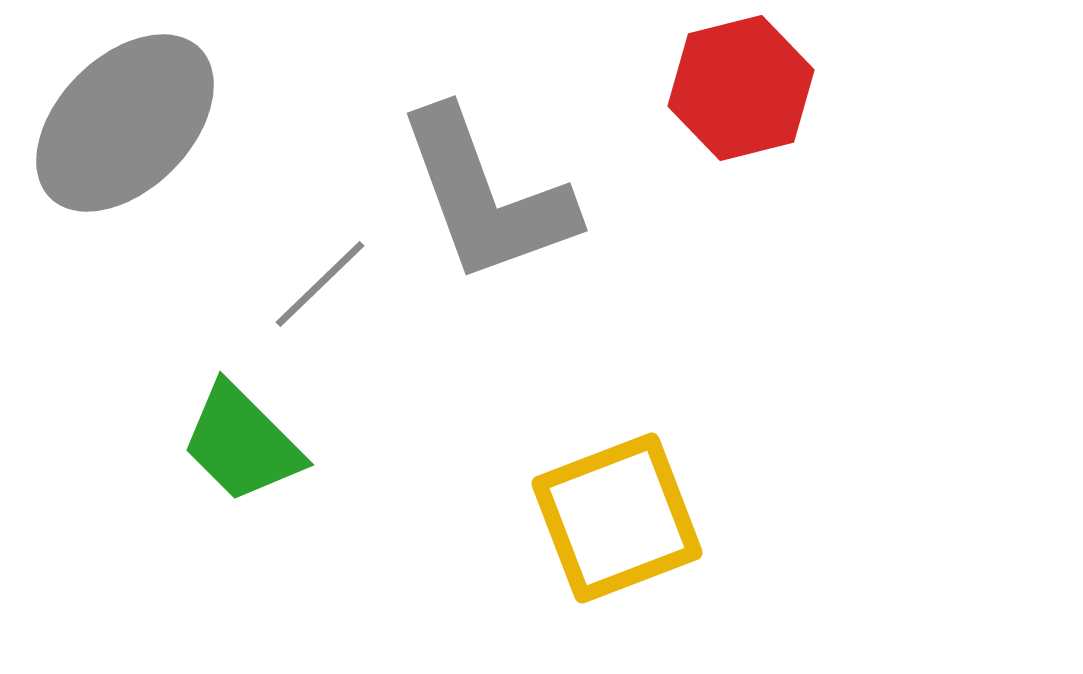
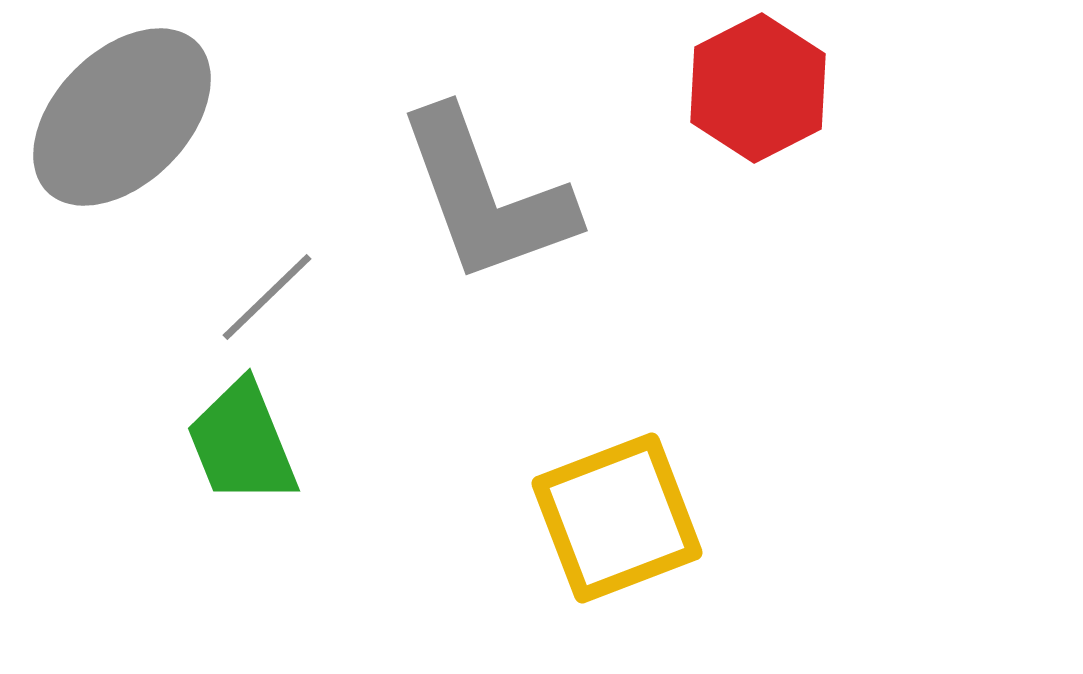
red hexagon: moved 17 px right; rotated 13 degrees counterclockwise
gray ellipse: moved 3 px left, 6 px up
gray line: moved 53 px left, 13 px down
green trapezoid: rotated 23 degrees clockwise
